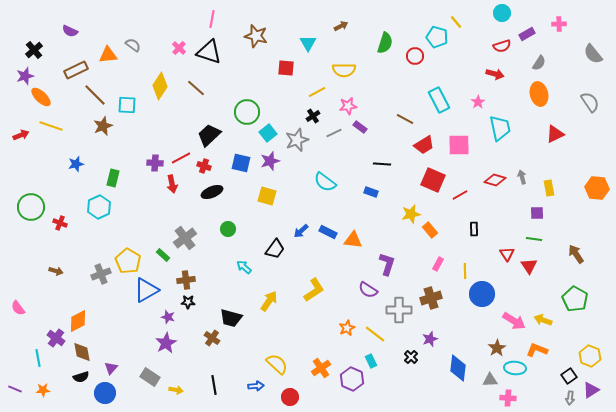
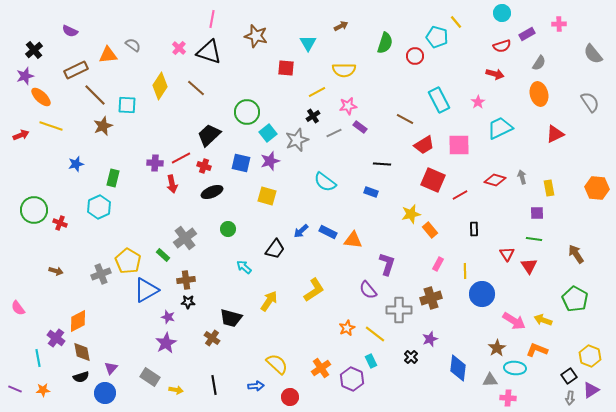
cyan trapezoid at (500, 128): rotated 104 degrees counterclockwise
green circle at (31, 207): moved 3 px right, 3 px down
purple semicircle at (368, 290): rotated 18 degrees clockwise
